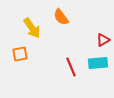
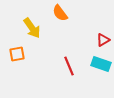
orange semicircle: moved 1 px left, 4 px up
orange square: moved 3 px left
cyan rectangle: moved 3 px right, 1 px down; rotated 24 degrees clockwise
red line: moved 2 px left, 1 px up
